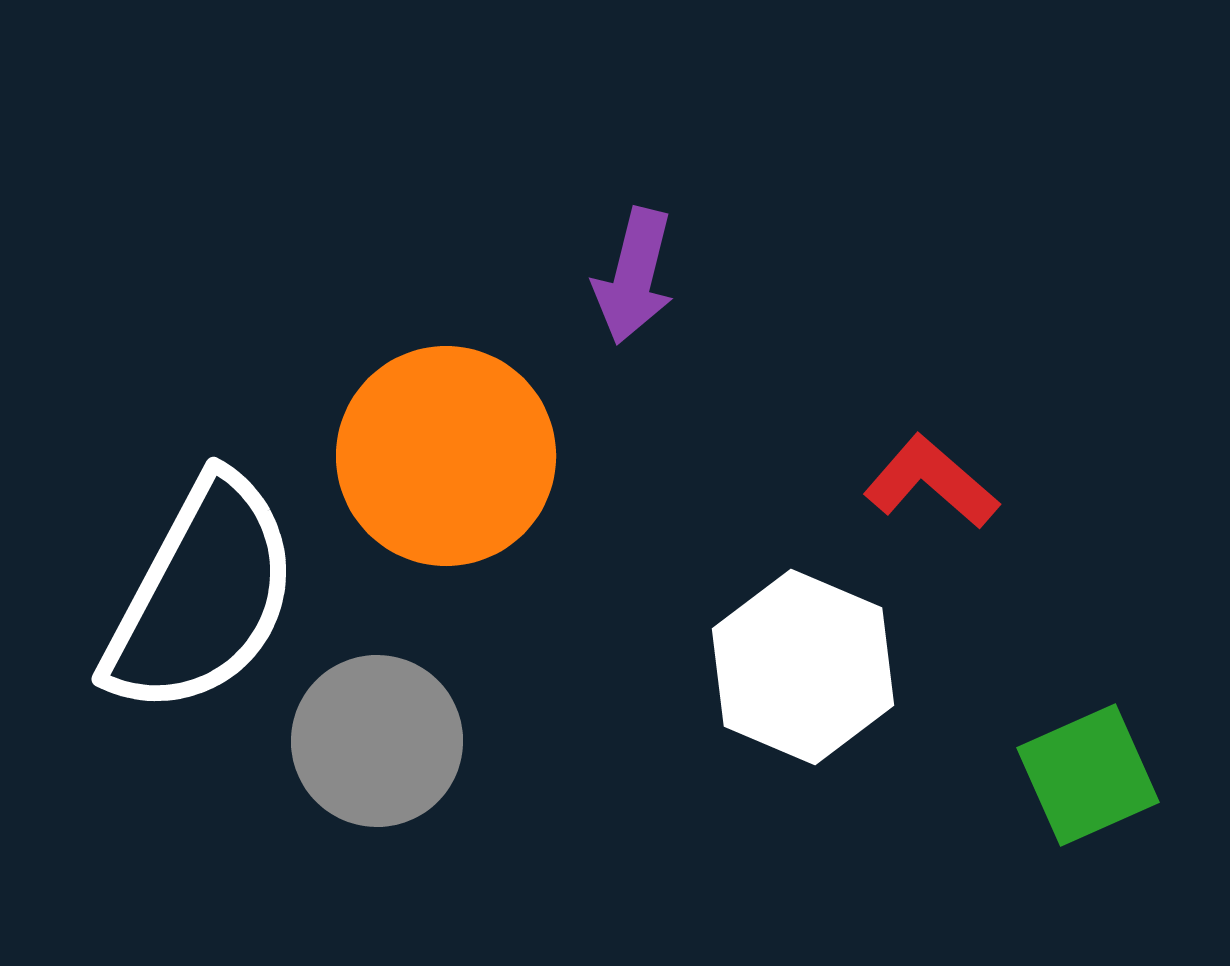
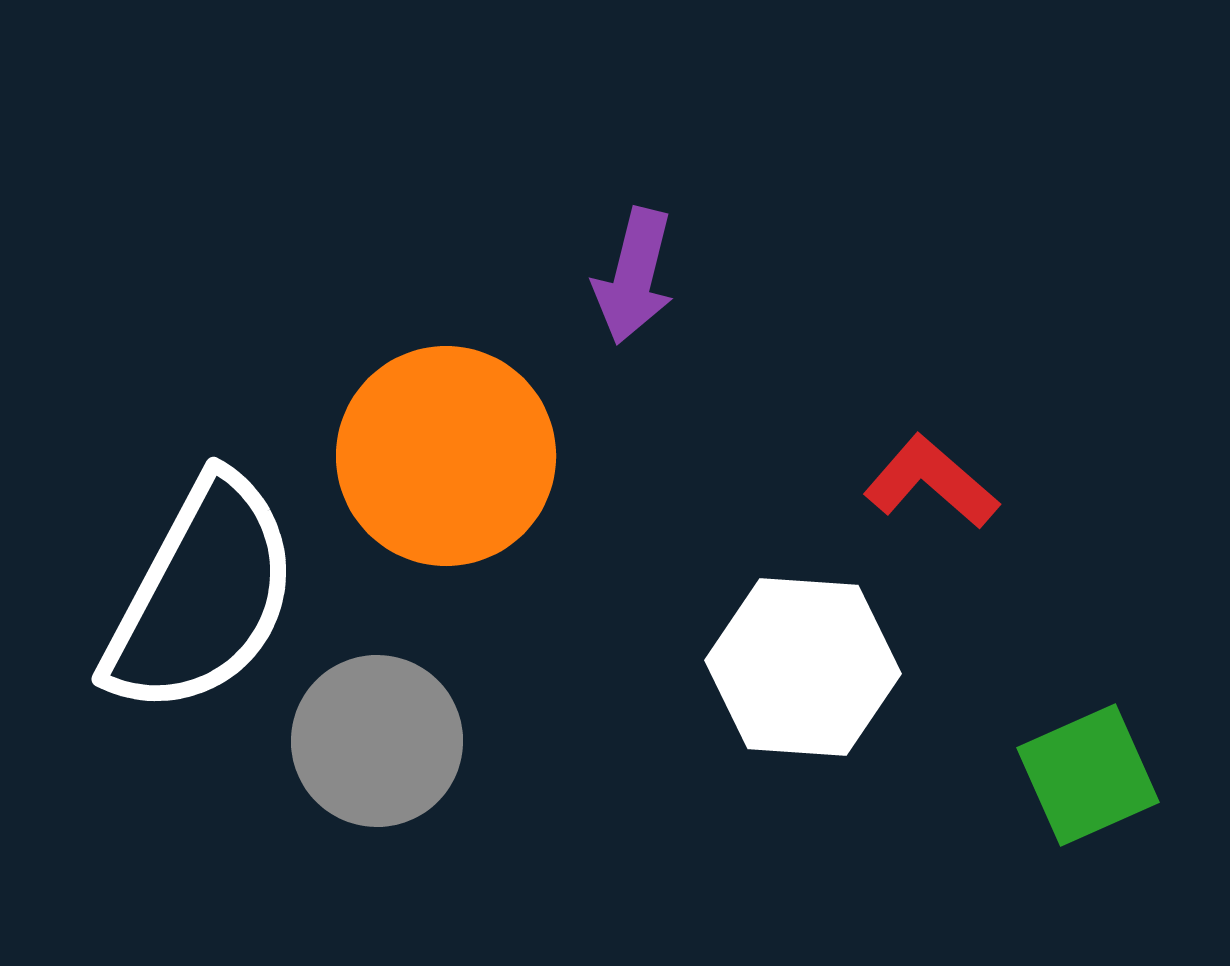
white hexagon: rotated 19 degrees counterclockwise
